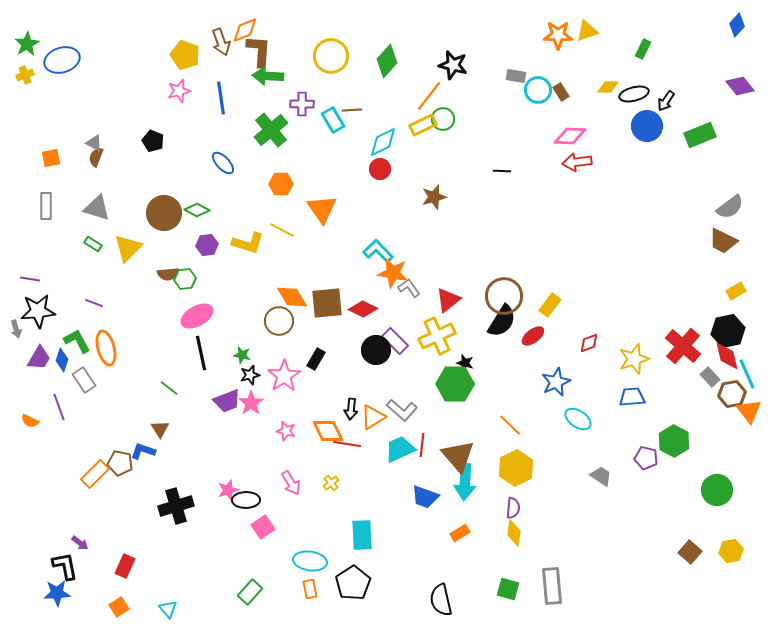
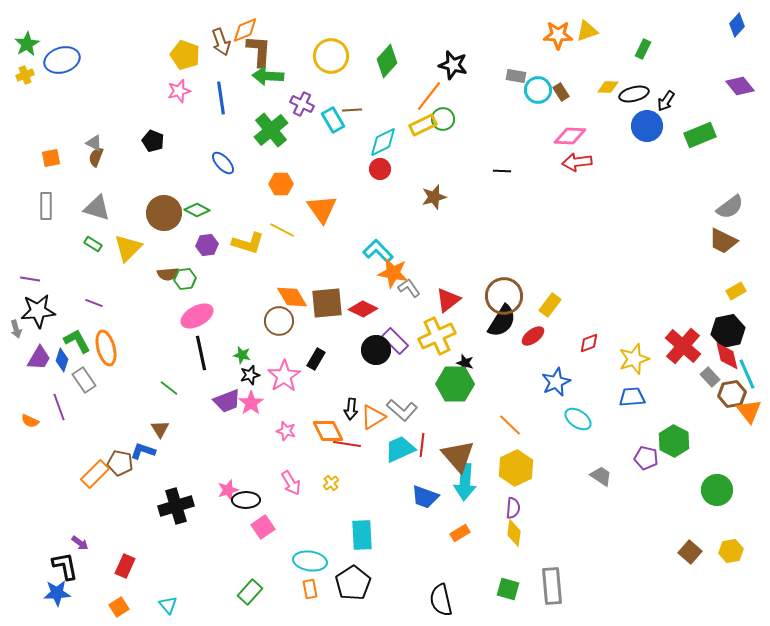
purple cross at (302, 104): rotated 25 degrees clockwise
cyan triangle at (168, 609): moved 4 px up
